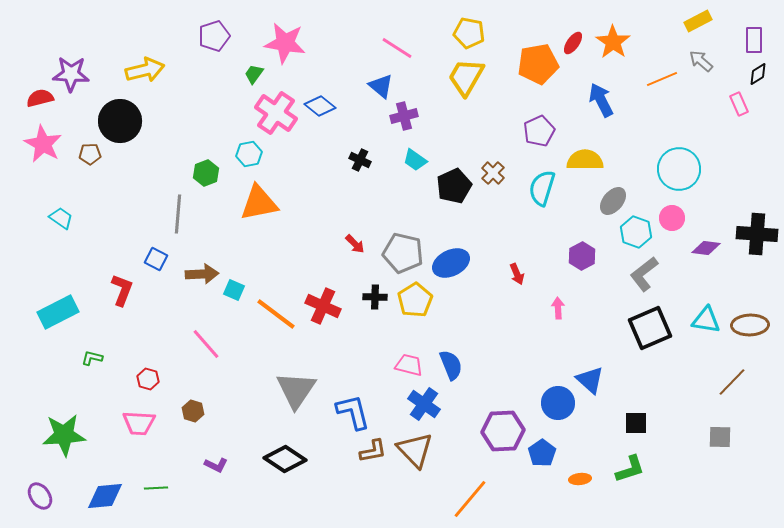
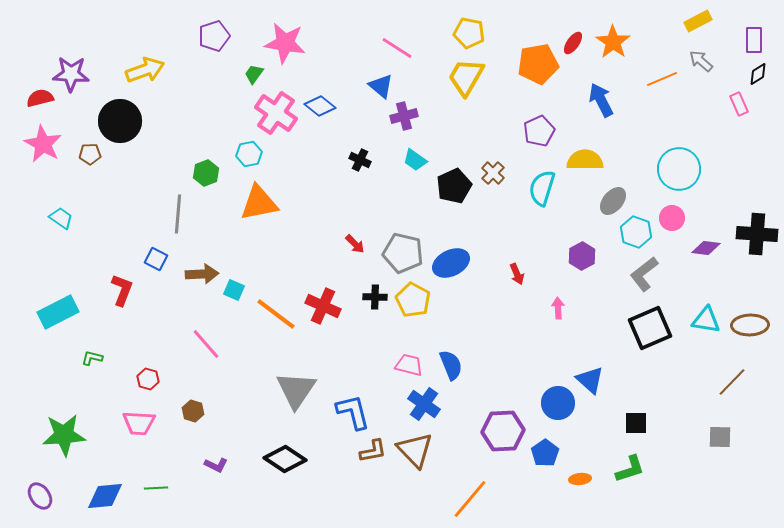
yellow arrow at (145, 70): rotated 6 degrees counterclockwise
yellow pentagon at (415, 300): moved 2 px left; rotated 12 degrees counterclockwise
blue pentagon at (542, 453): moved 3 px right
